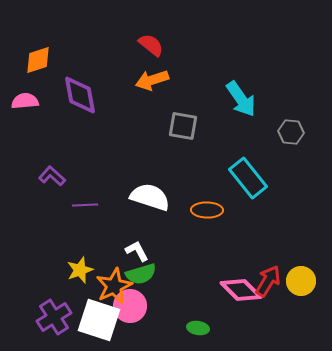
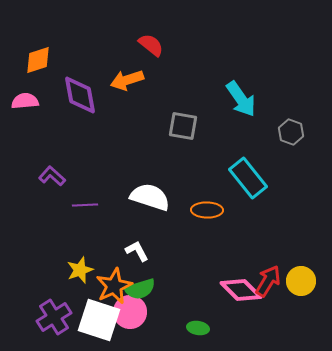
orange arrow: moved 25 px left
gray hexagon: rotated 15 degrees clockwise
green semicircle: moved 1 px left, 15 px down
pink circle: moved 6 px down
